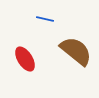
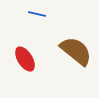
blue line: moved 8 px left, 5 px up
